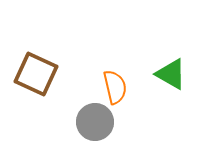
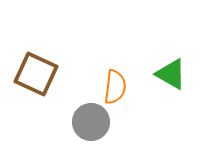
orange semicircle: rotated 20 degrees clockwise
gray circle: moved 4 px left
